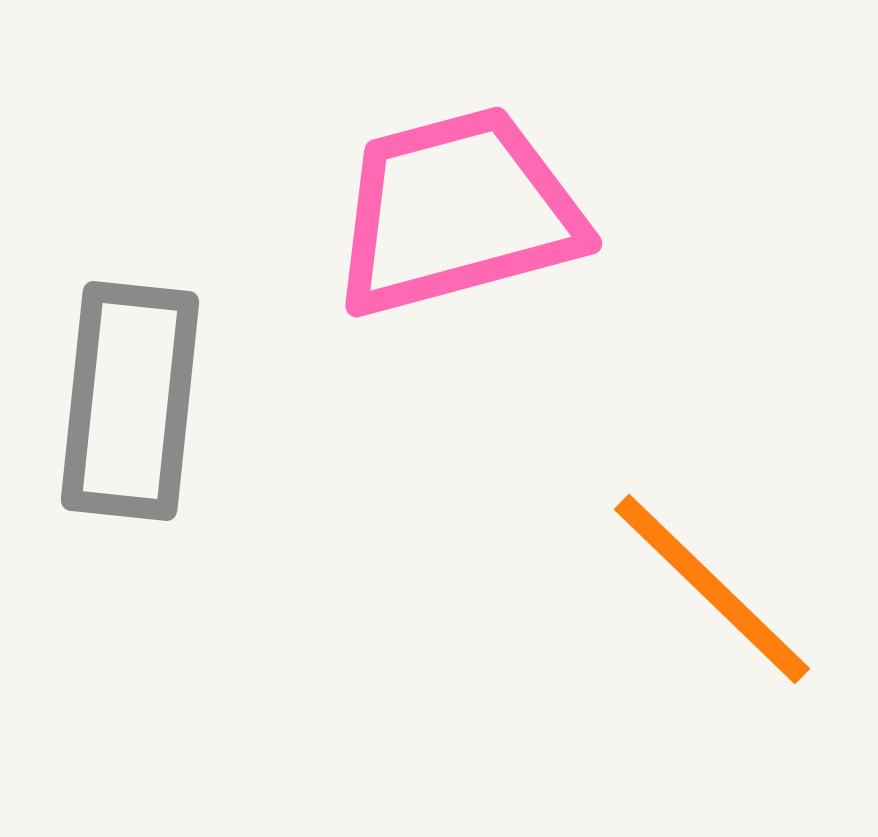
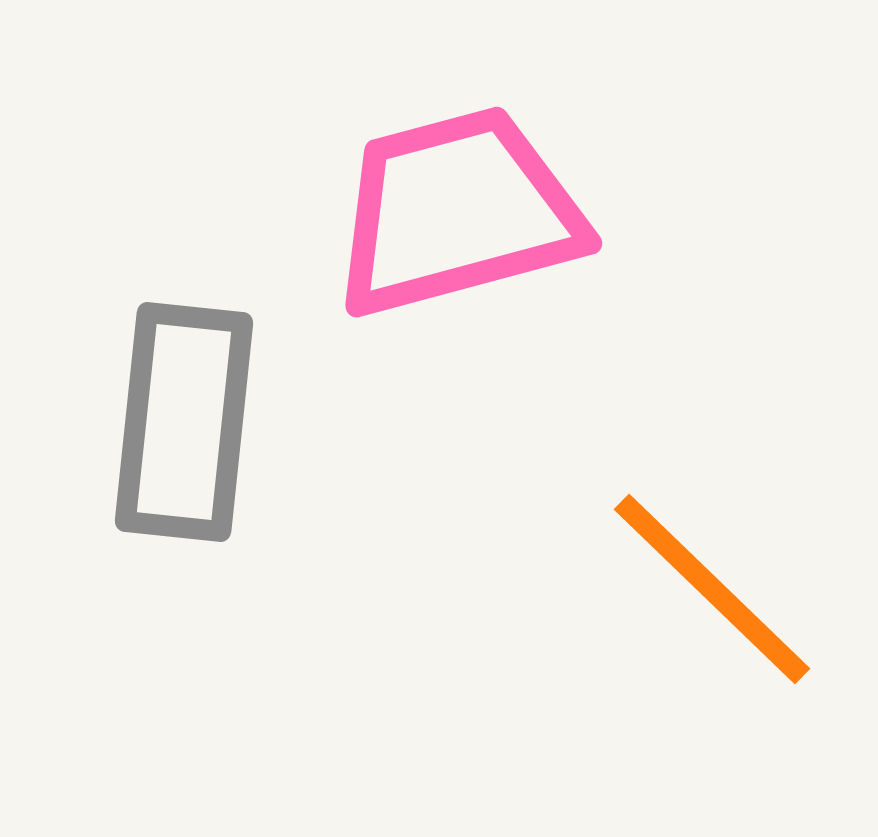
gray rectangle: moved 54 px right, 21 px down
